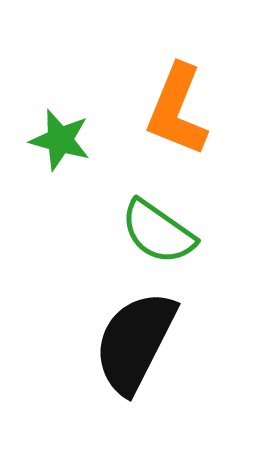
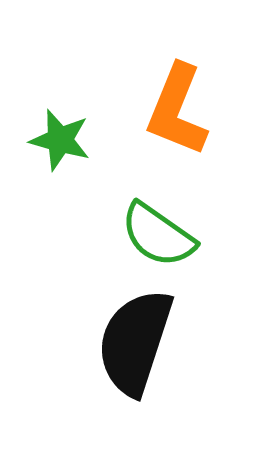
green semicircle: moved 3 px down
black semicircle: rotated 9 degrees counterclockwise
